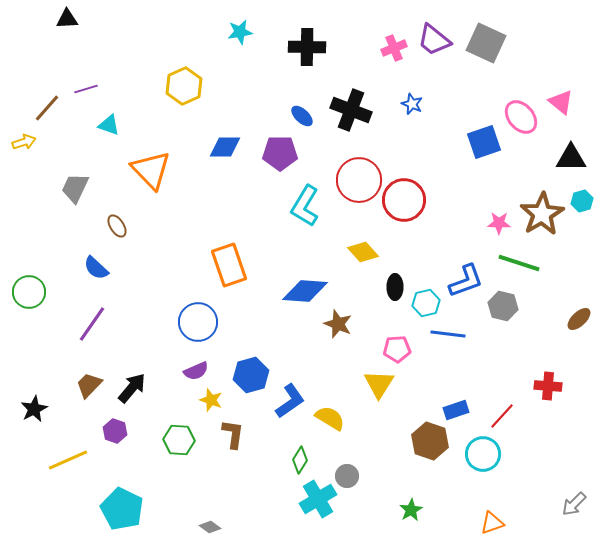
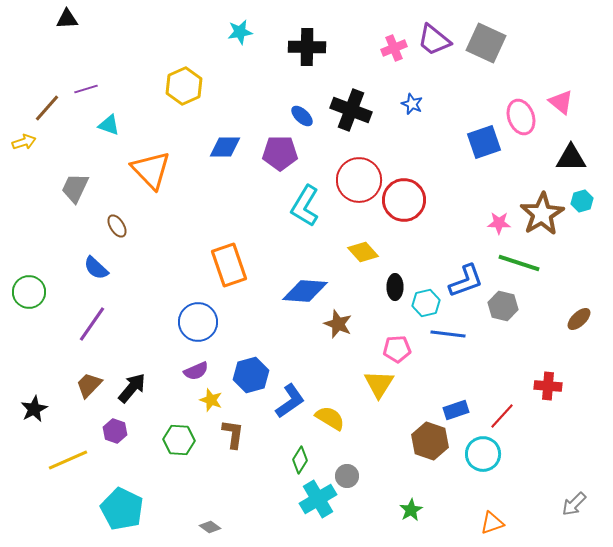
pink ellipse at (521, 117): rotated 20 degrees clockwise
